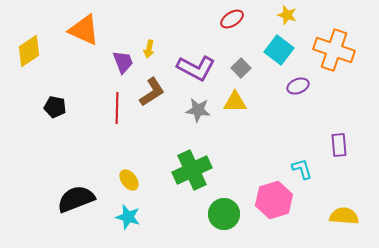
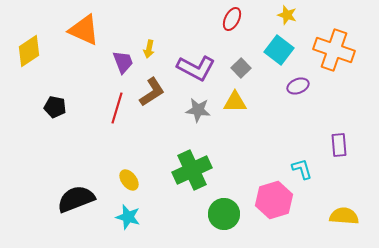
red ellipse: rotated 30 degrees counterclockwise
red line: rotated 16 degrees clockwise
